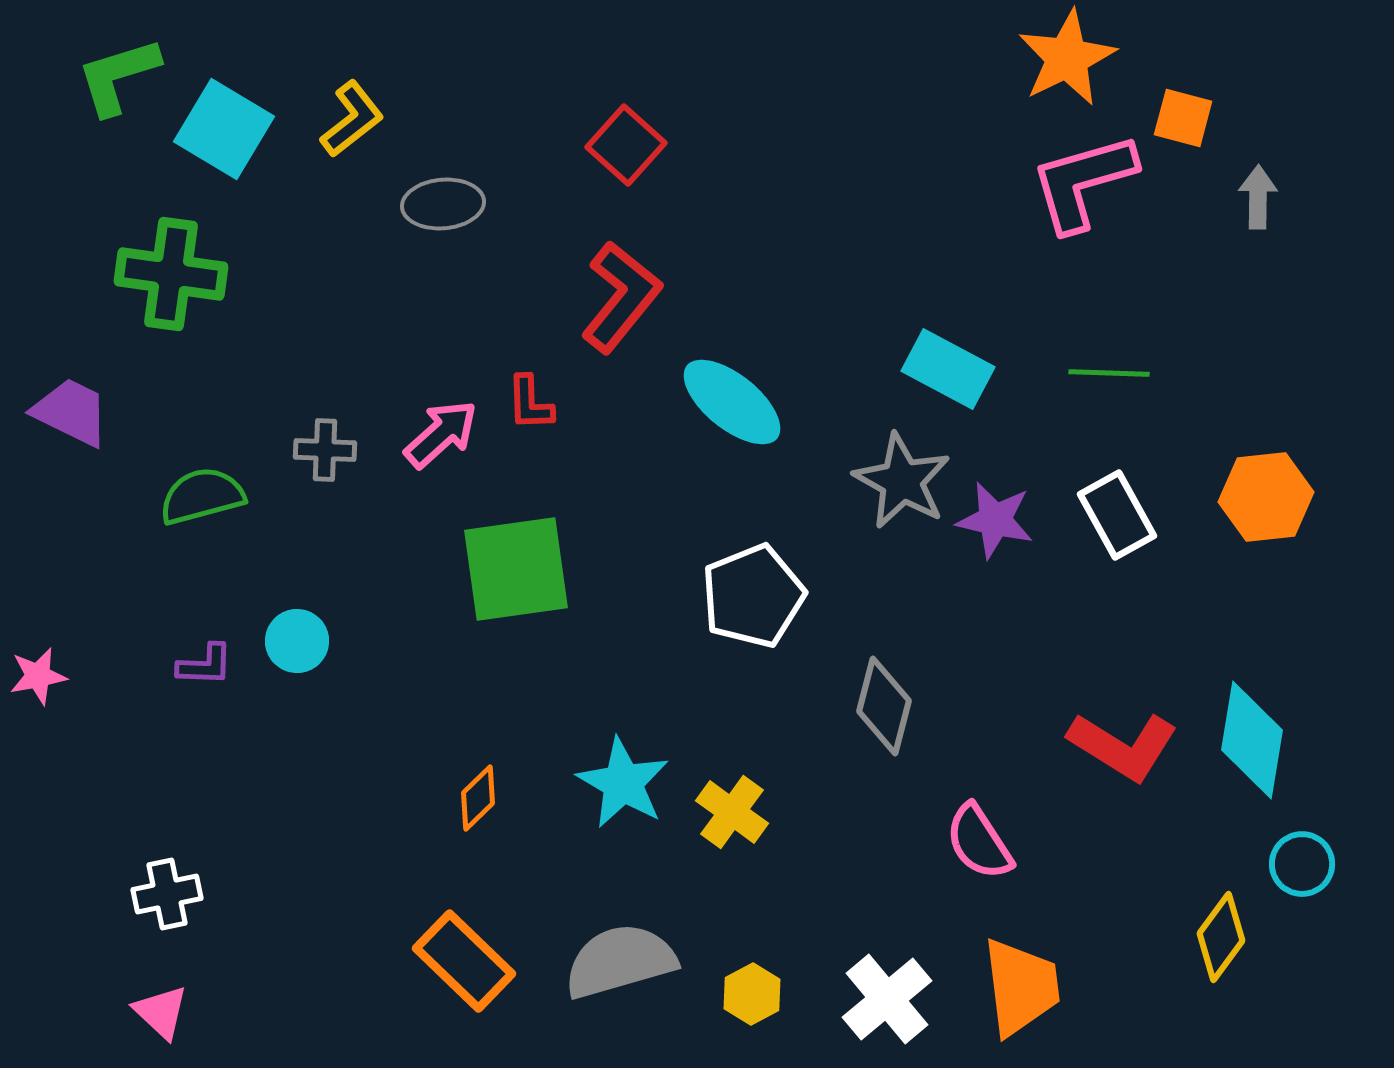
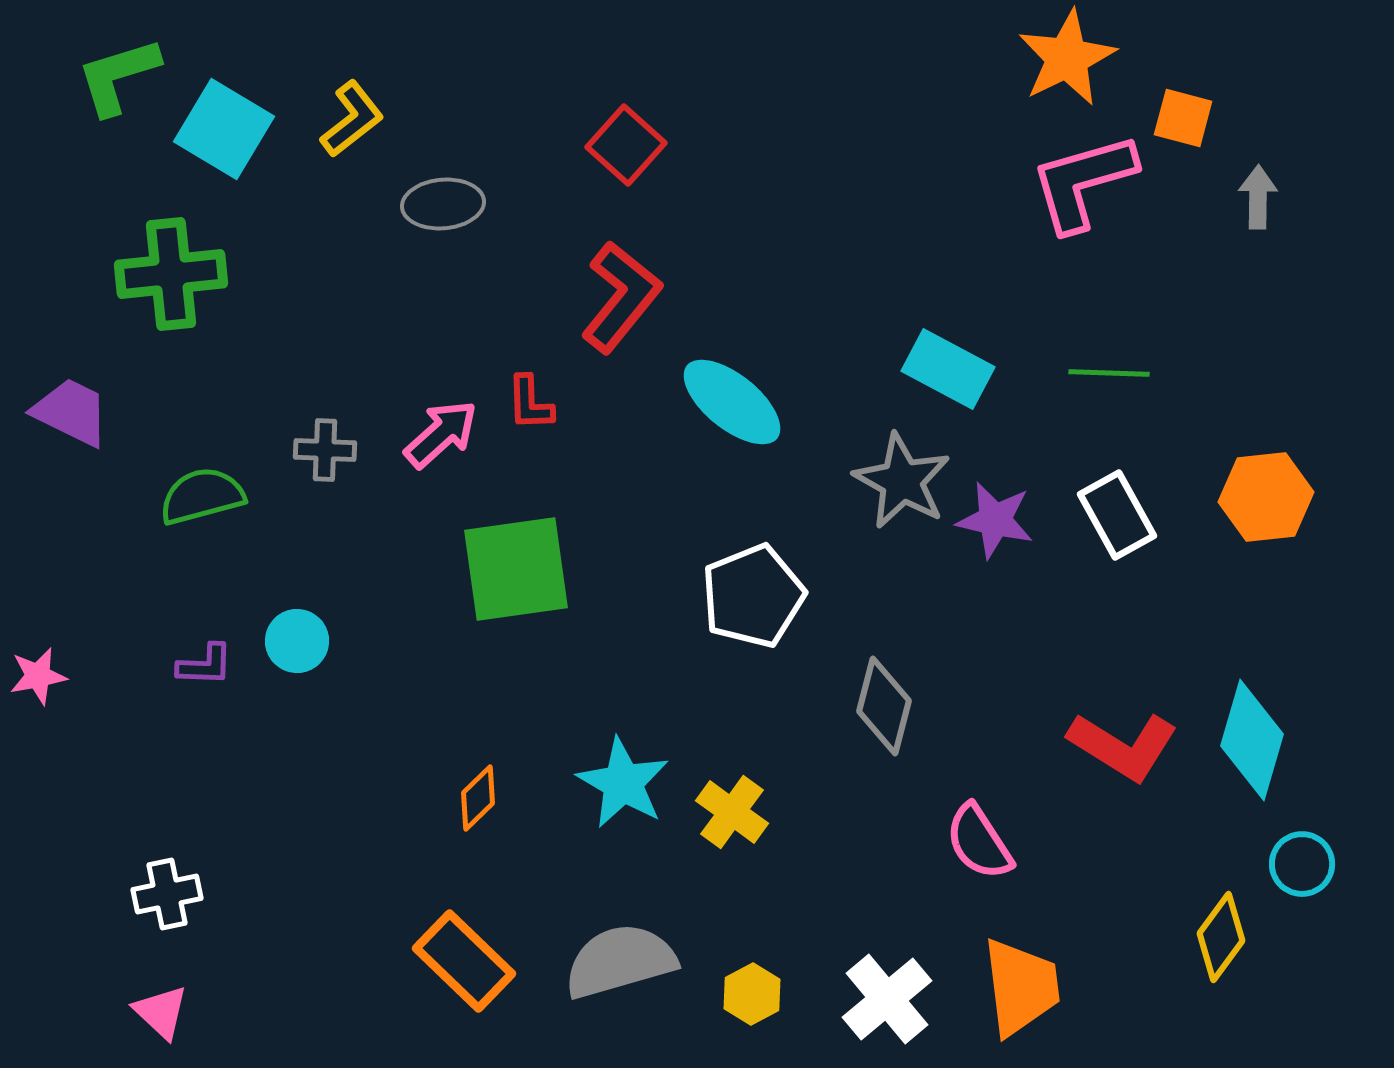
green cross at (171, 274): rotated 14 degrees counterclockwise
cyan diamond at (1252, 740): rotated 7 degrees clockwise
